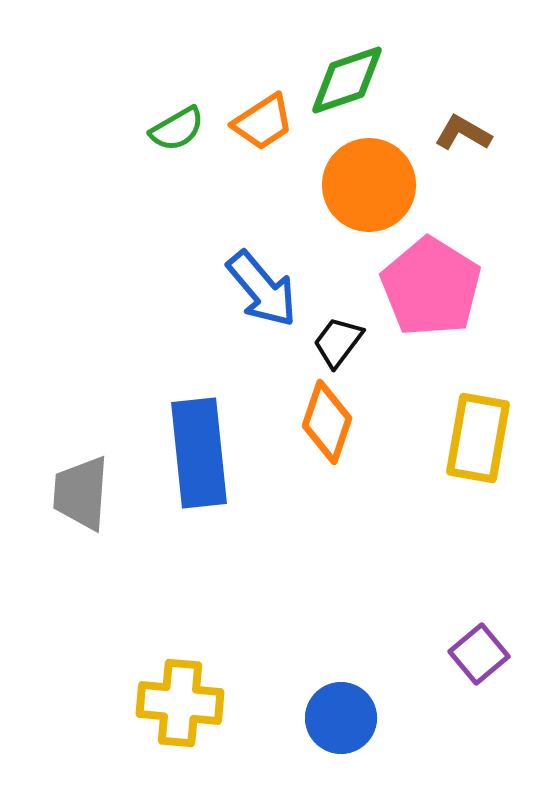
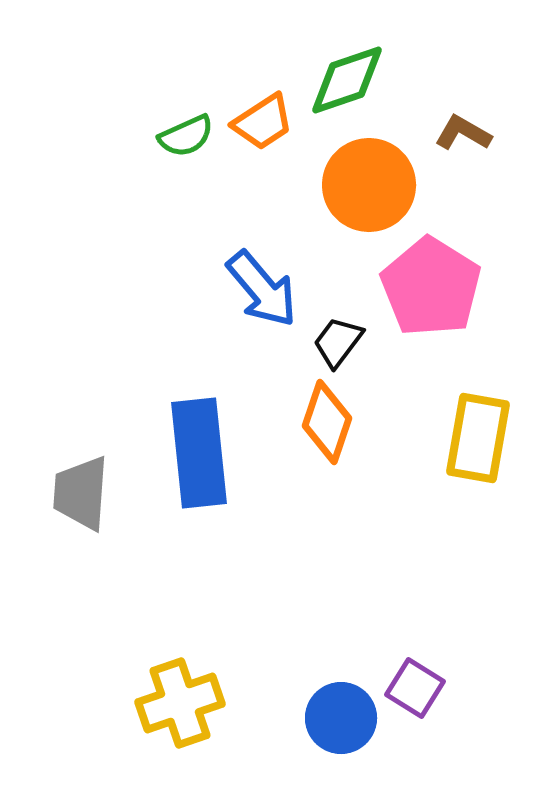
green semicircle: moved 9 px right, 7 px down; rotated 6 degrees clockwise
purple square: moved 64 px left, 34 px down; rotated 18 degrees counterclockwise
yellow cross: rotated 24 degrees counterclockwise
